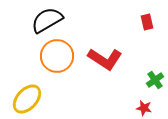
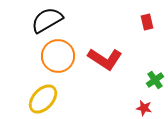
orange circle: moved 1 px right
yellow ellipse: moved 16 px right
